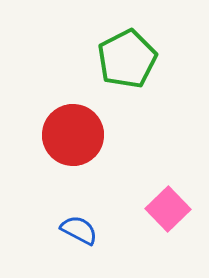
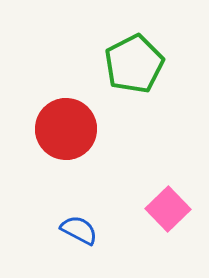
green pentagon: moved 7 px right, 5 px down
red circle: moved 7 px left, 6 px up
